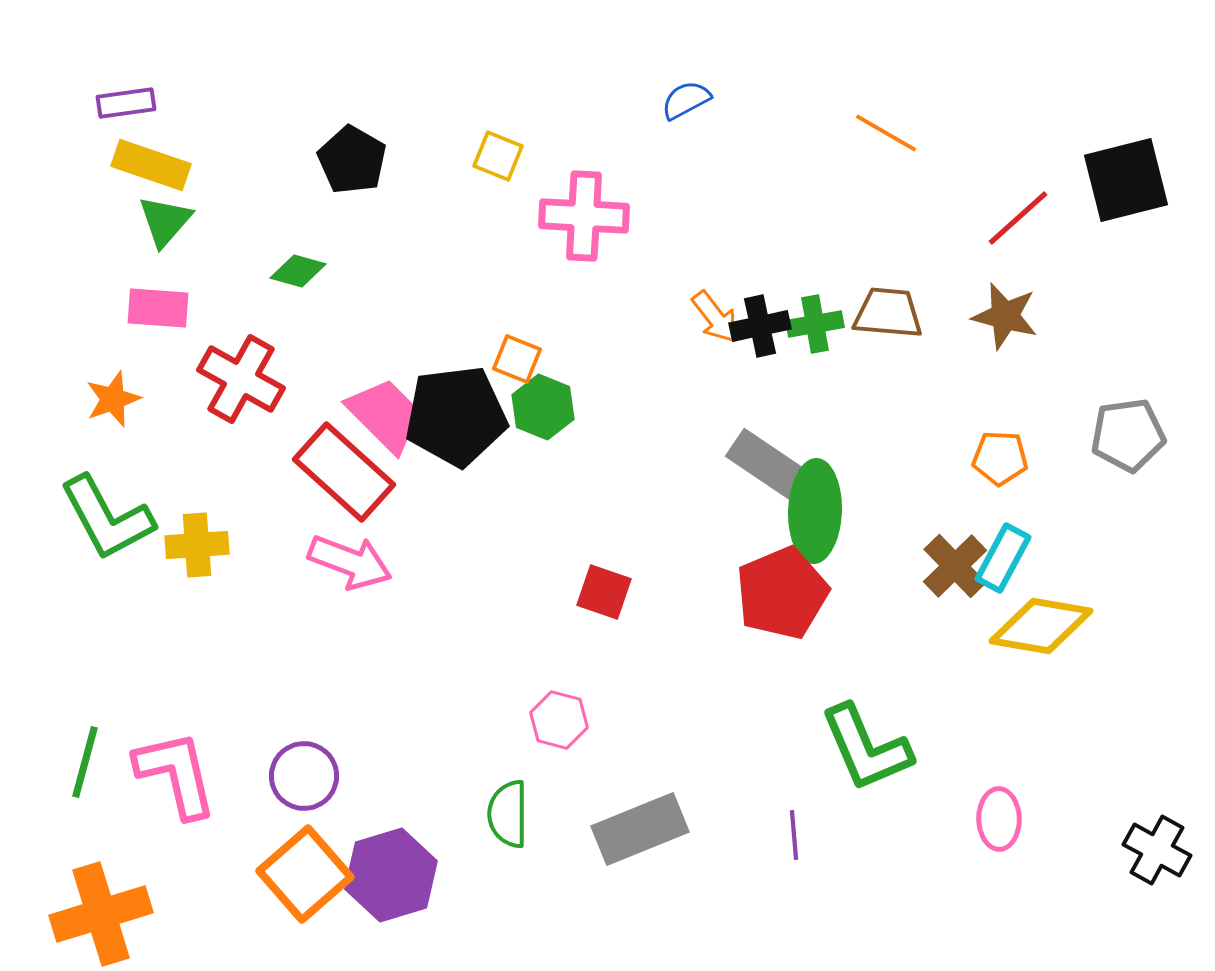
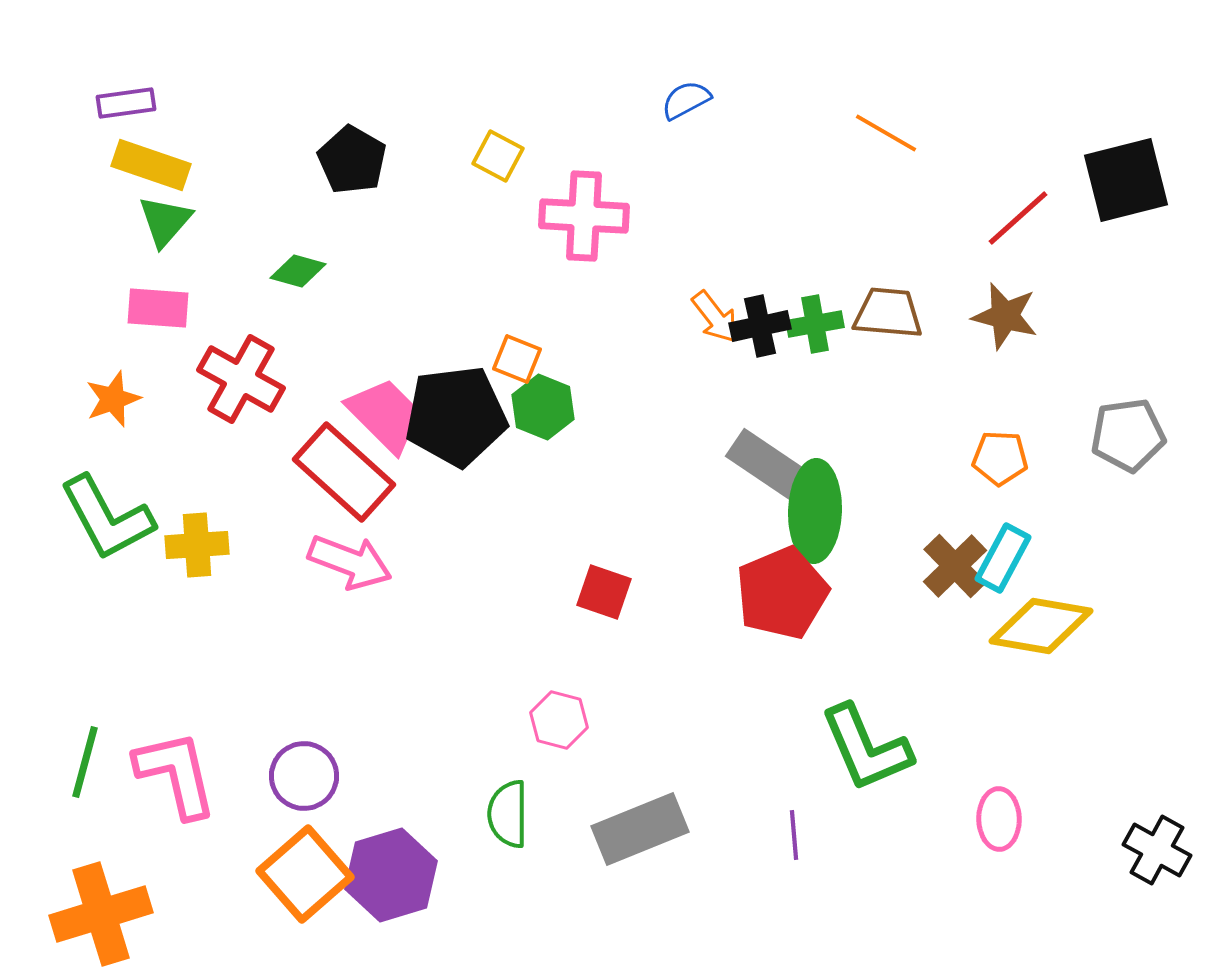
yellow square at (498, 156): rotated 6 degrees clockwise
